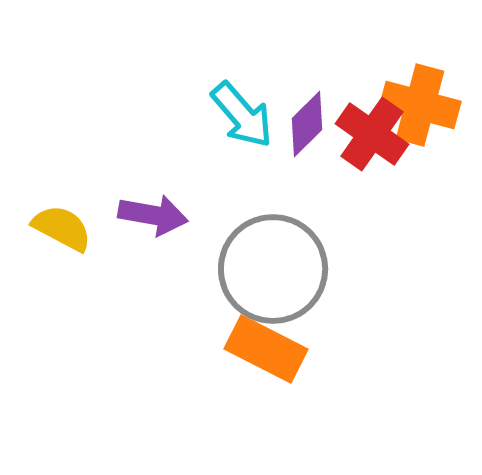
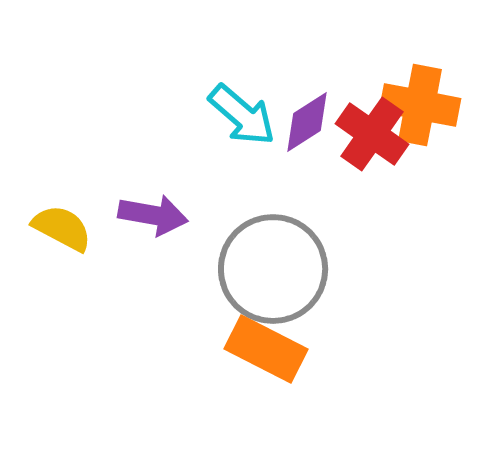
orange cross: rotated 4 degrees counterclockwise
cyan arrow: rotated 8 degrees counterclockwise
purple diamond: moved 2 px up; rotated 12 degrees clockwise
